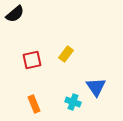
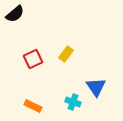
red square: moved 1 px right, 1 px up; rotated 12 degrees counterclockwise
orange rectangle: moved 1 px left, 2 px down; rotated 42 degrees counterclockwise
